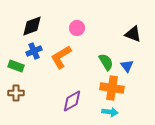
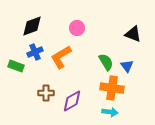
blue cross: moved 1 px right, 1 px down
brown cross: moved 30 px right
